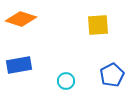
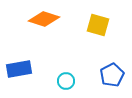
orange diamond: moved 23 px right
yellow square: rotated 20 degrees clockwise
blue rectangle: moved 4 px down
